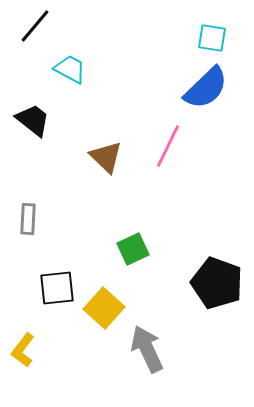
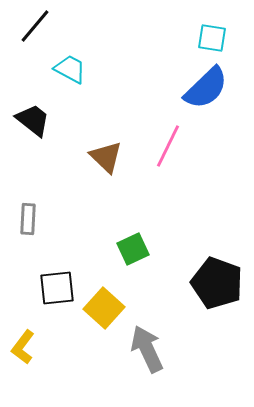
yellow L-shape: moved 3 px up
